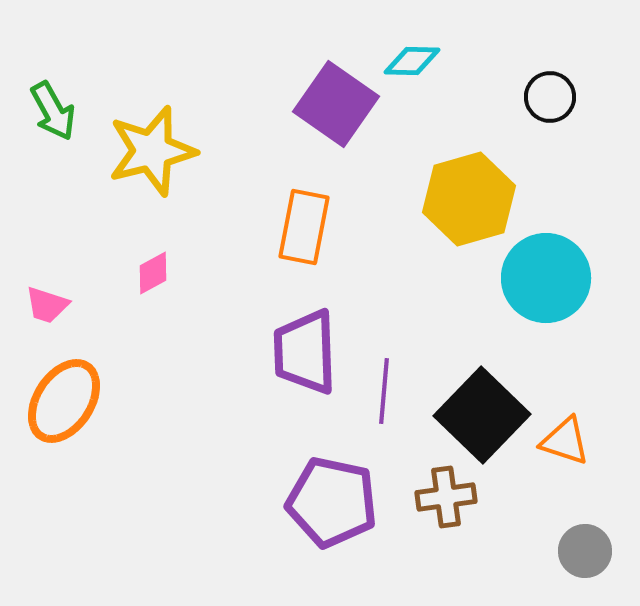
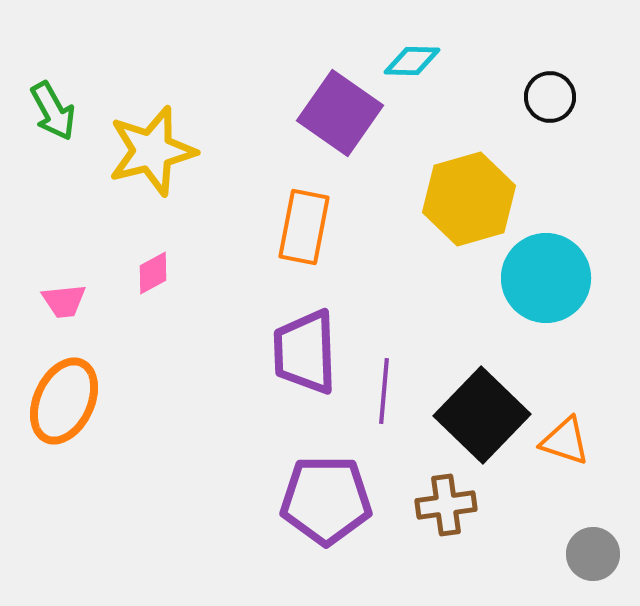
purple square: moved 4 px right, 9 px down
pink trapezoid: moved 17 px right, 4 px up; rotated 24 degrees counterclockwise
orange ellipse: rotated 8 degrees counterclockwise
brown cross: moved 8 px down
purple pentagon: moved 6 px left, 2 px up; rotated 12 degrees counterclockwise
gray circle: moved 8 px right, 3 px down
